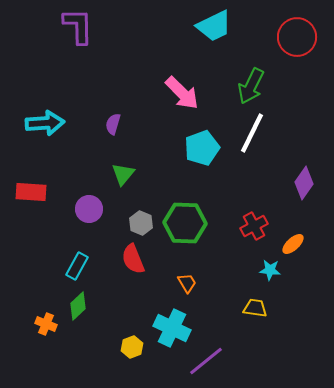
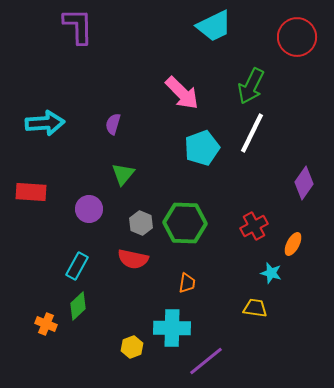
orange ellipse: rotated 20 degrees counterclockwise
red semicircle: rotated 56 degrees counterclockwise
cyan star: moved 1 px right, 3 px down; rotated 10 degrees clockwise
orange trapezoid: rotated 40 degrees clockwise
cyan cross: rotated 24 degrees counterclockwise
